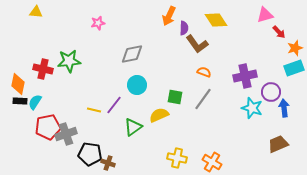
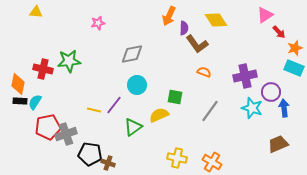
pink triangle: rotated 18 degrees counterclockwise
cyan rectangle: rotated 42 degrees clockwise
gray line: moved 7 px right, 12 px down
